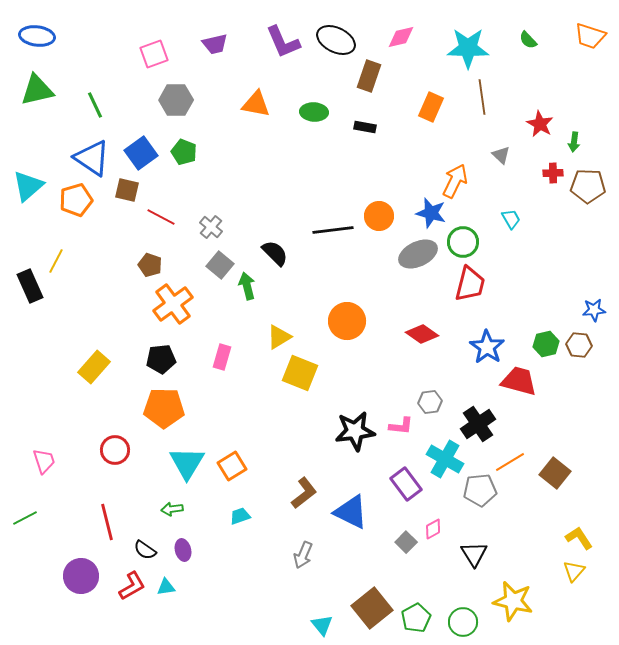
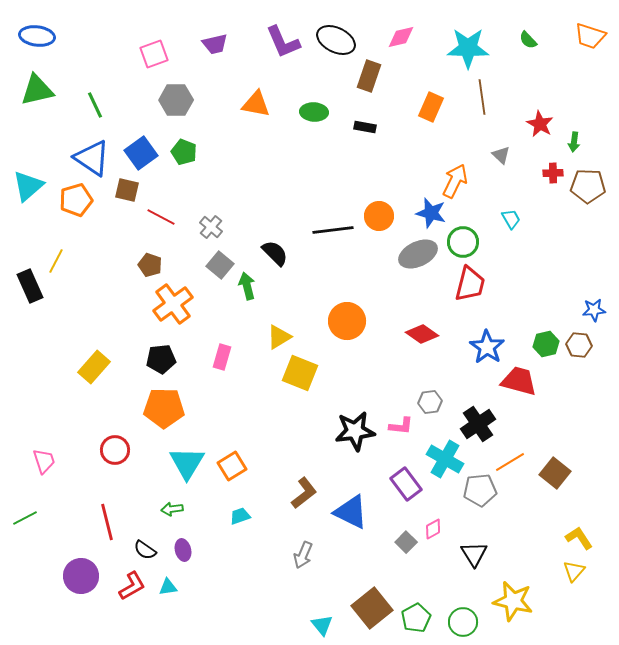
cyan triangle at (166, 587): moved 2 px right
